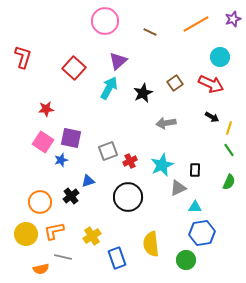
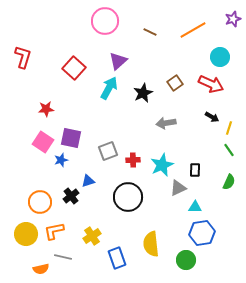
orange line: moved 3 px left, 6 px down
red cross: moved 3 px right, 1 px up; rotated 24 degrees clockwise
